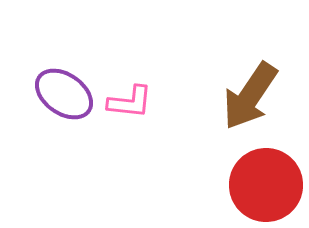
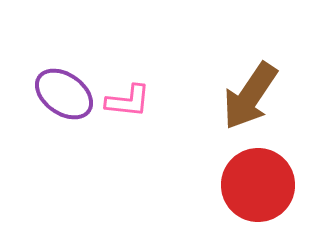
pink L-shape: moved 2 px left, 1 px up
red circle: moved 8 px left
